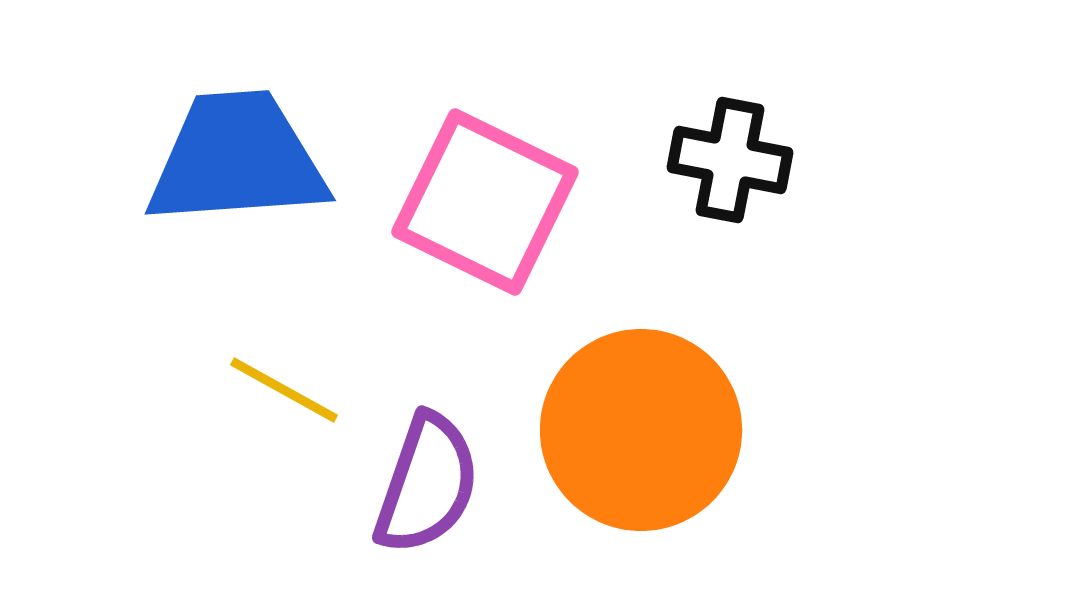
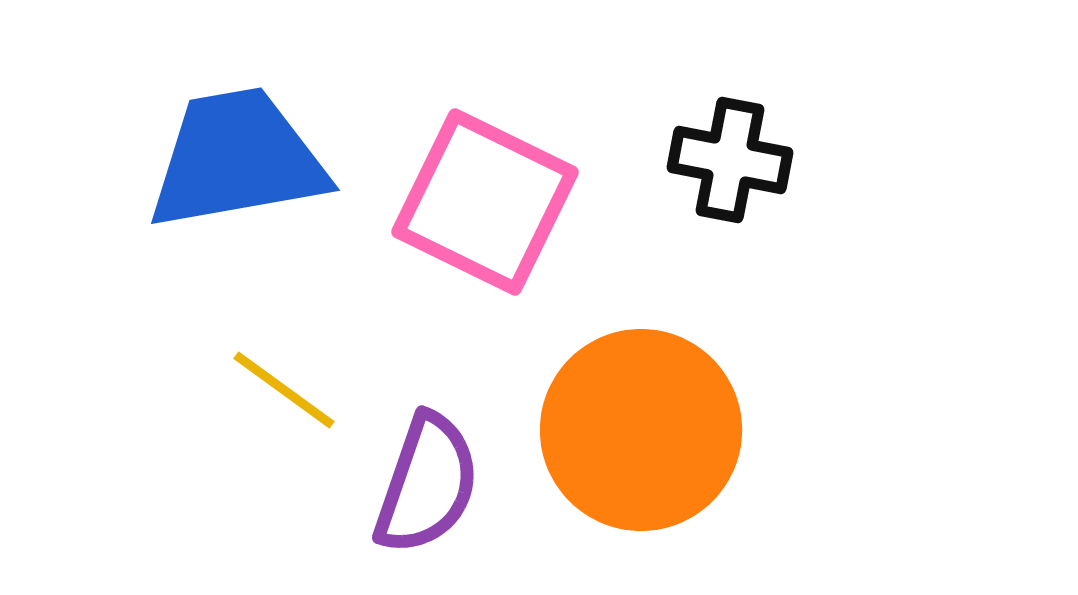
blue trapezoid: rotated 6 degrees counterclockwise
yellow line: rotated 7 degrees clockwise
